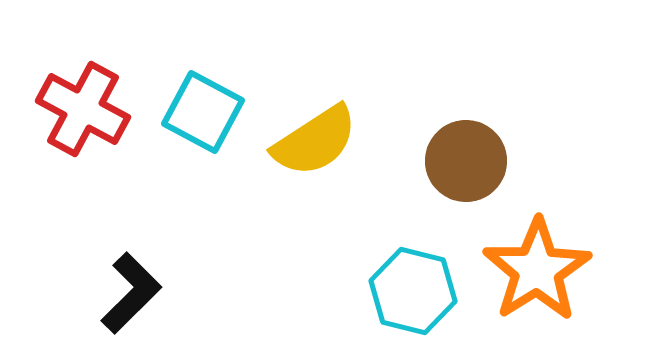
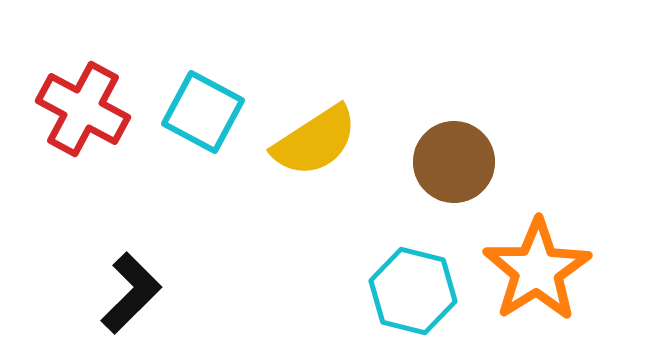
brown circle: moved 12 px left, 1 px down
